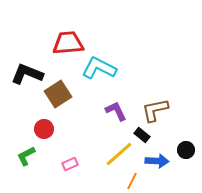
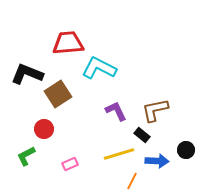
yellow line: rotated 24 degrees clockwise
